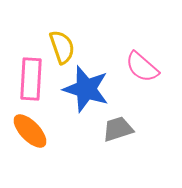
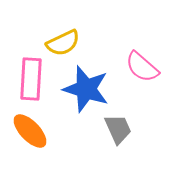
yellow semicircle: moved 1 px right, 4 px up; rotated 84 degrees clockwise
gray trapezoid: rotated 84 degrees clockwise
